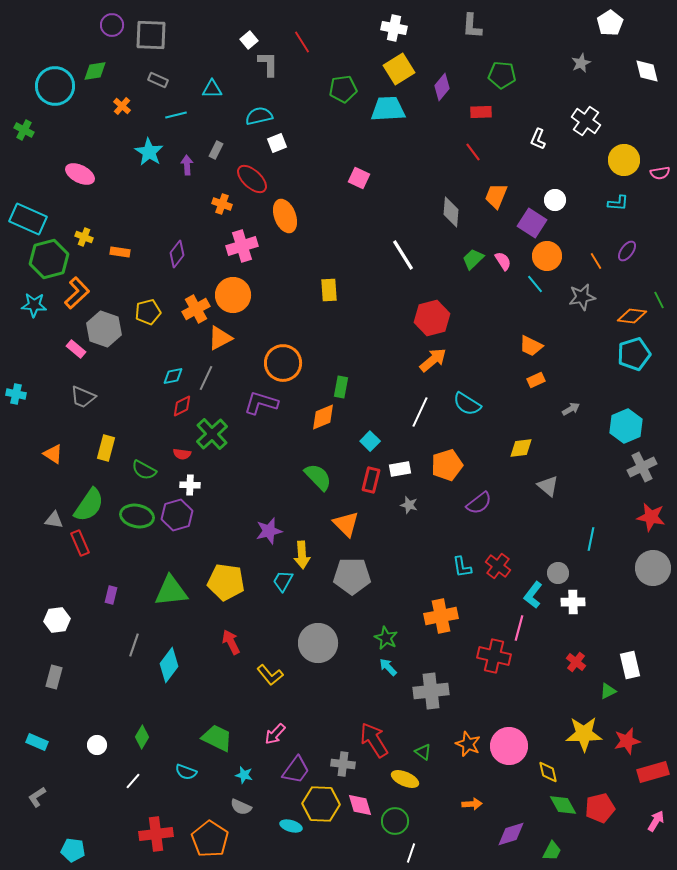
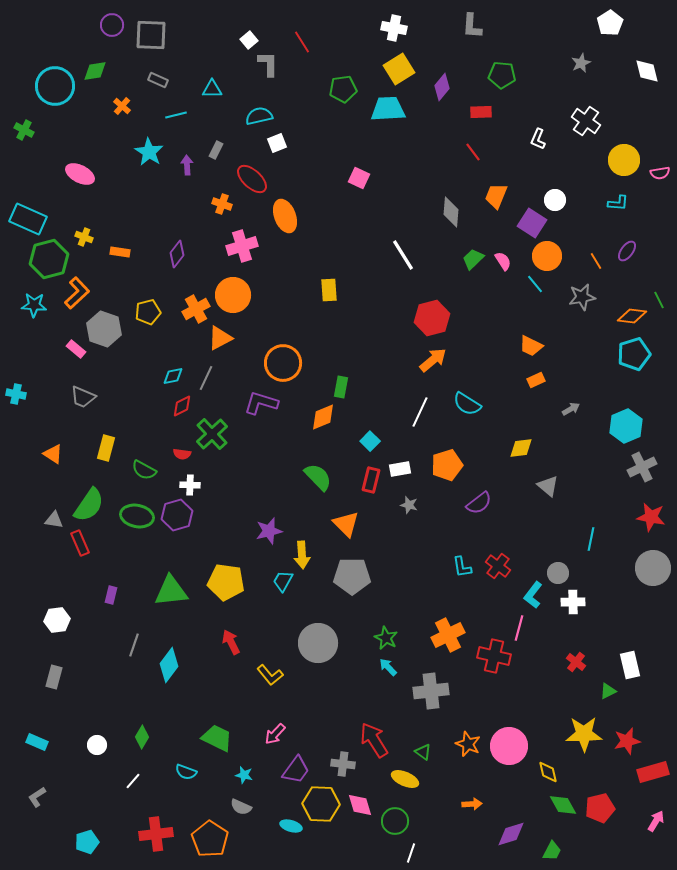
orange cross at (441, 616): moved 7 px right, 19 px down; rotated 16 degrees counterclockwise
cyan pentagon at (73, 850): moved 14 px right, 8 px up; rotated 25 degrees counterclockwise
